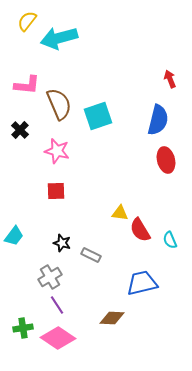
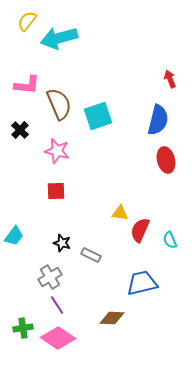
red semicircle: rotated 55 degrees clockwise
